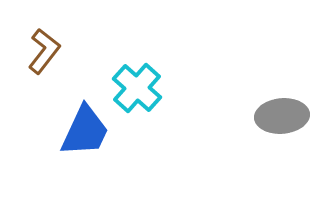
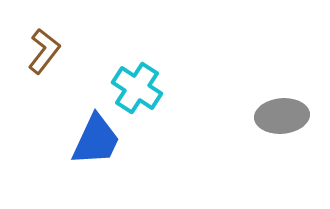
cyan cross: rotated 9 degrees counterclockwise
blue trapezoid: moved 11 px right, 9 px down
